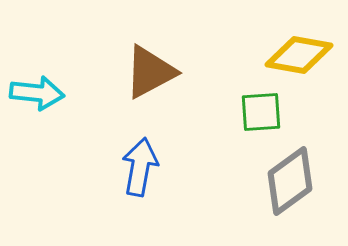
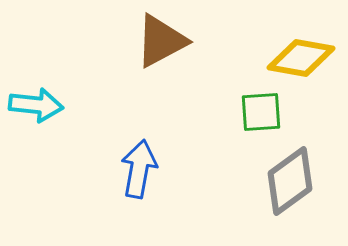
yellow diamond: moved 2 px right, 3 px down
brown triangle: moved 11 px right, 31 px up
cyan arrow: moved 1 px left, 12 px down
blue arrow: moved 1 px left, 2 px down
